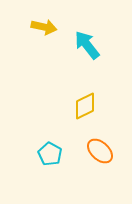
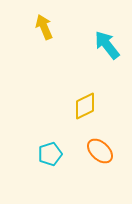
yellow arrow: rotated 125 degrees counterclockwise
cyan arrow: moved 20 px right
cyan pentagon: rotated 25 degrees clockwise
